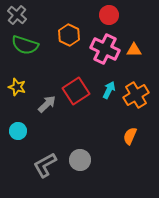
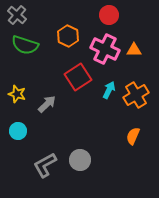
orange hexagon: moved 1 px left, 1 px down
yellow star: moved 7 px down
red square: moved 2 px right, 14 px up
orange semicircle: moved 3 px right
